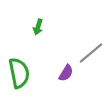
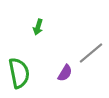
purple semicircle: moved 1 px left
